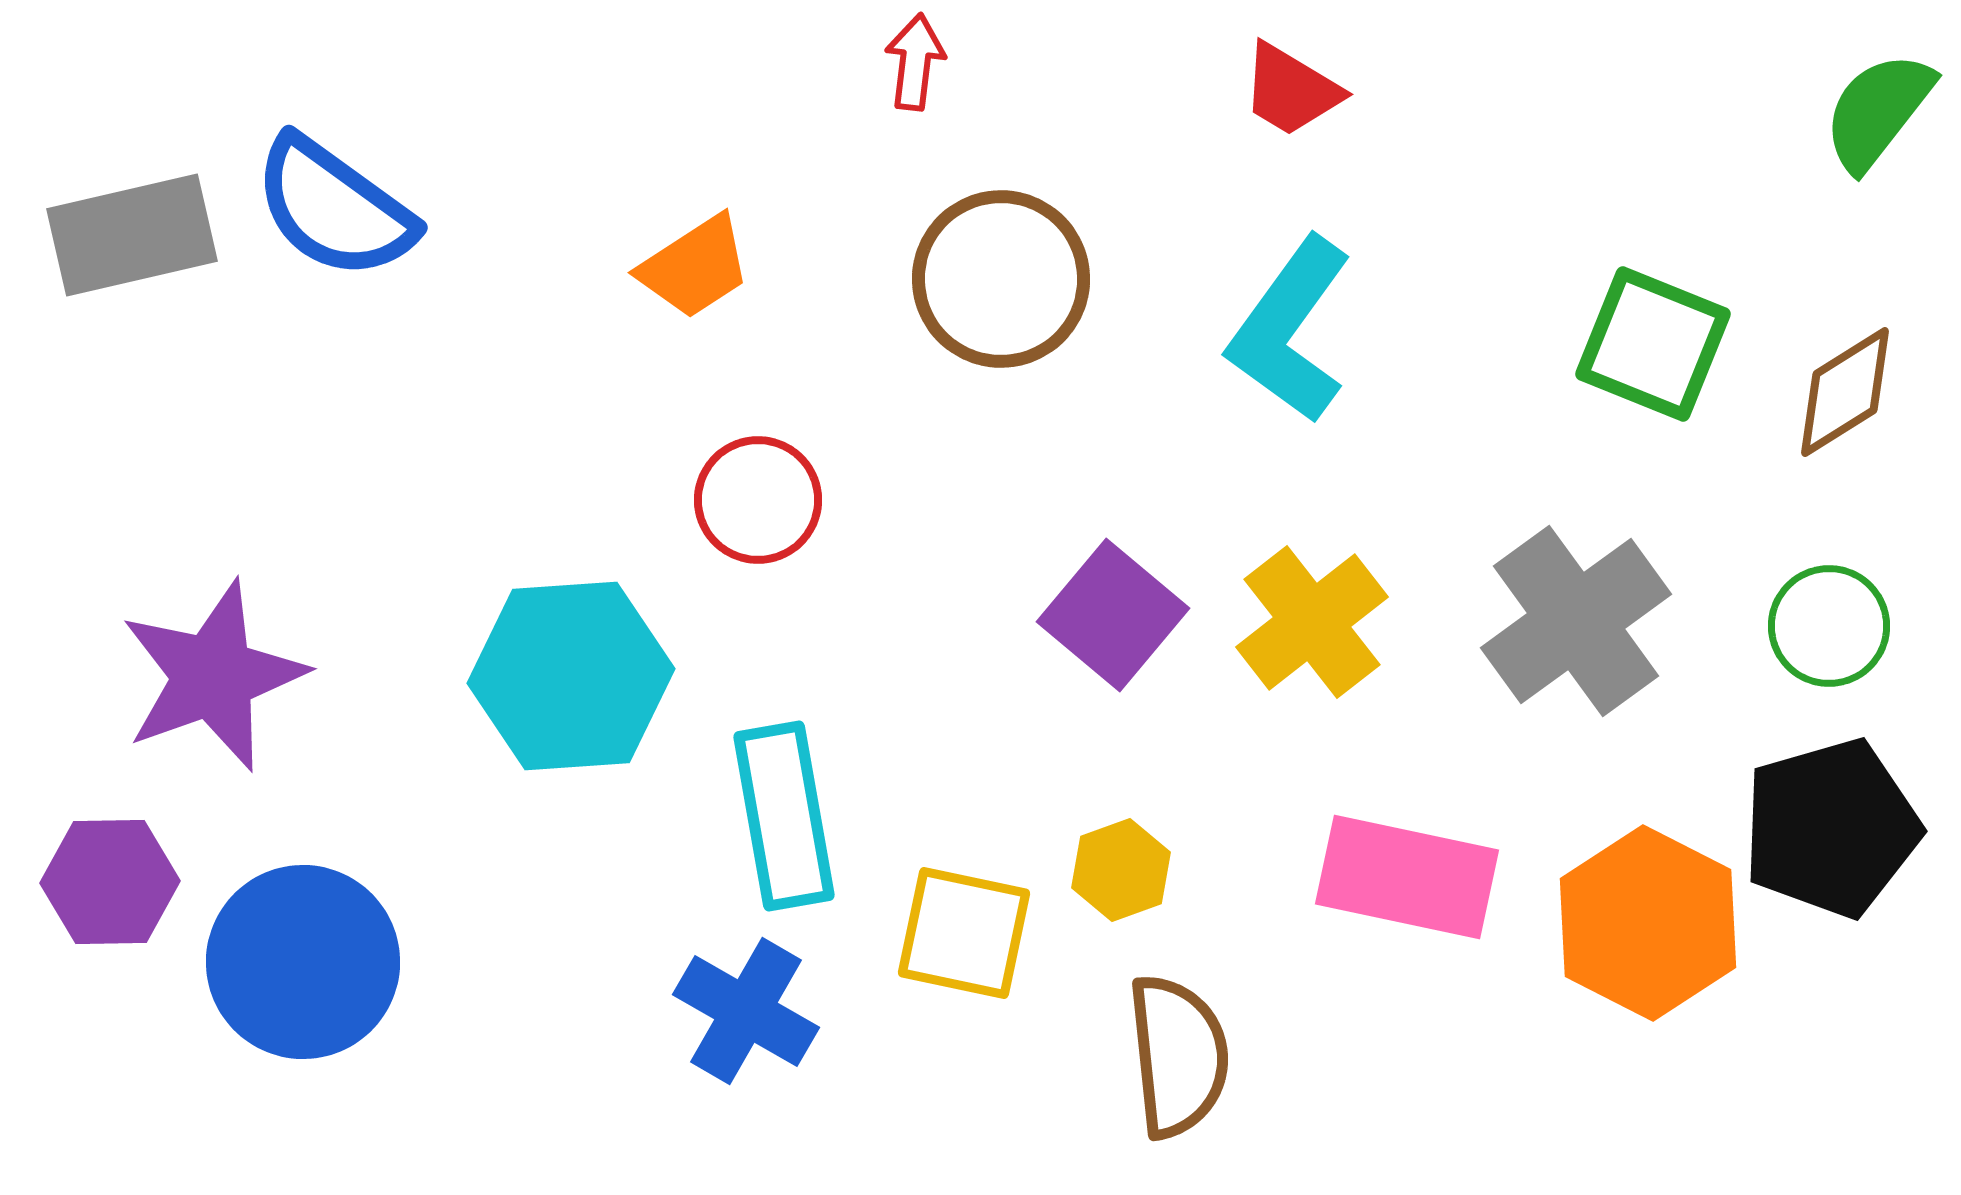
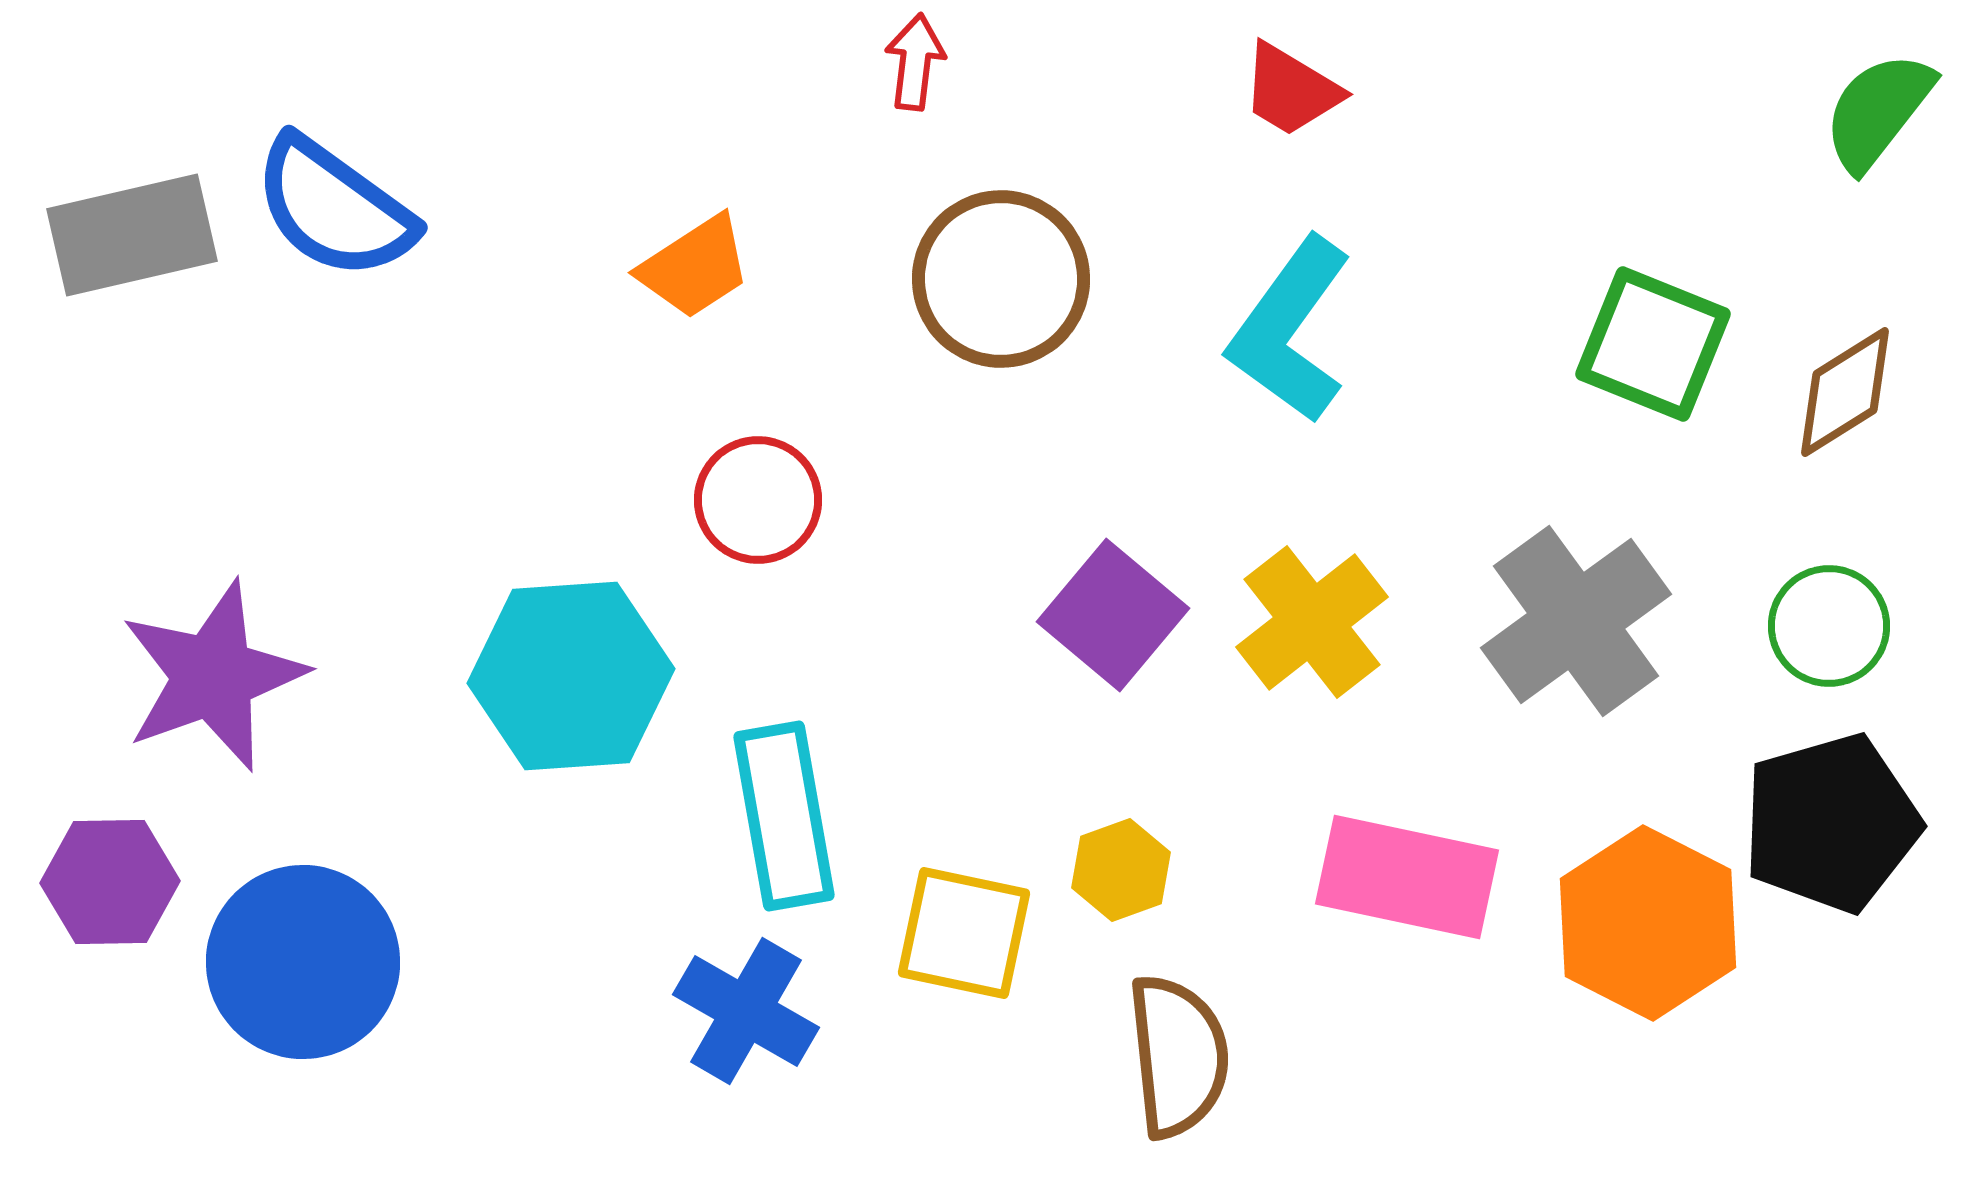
black pentagon: moved 5 px up
